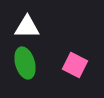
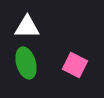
green ellipse: moved 1 px right
